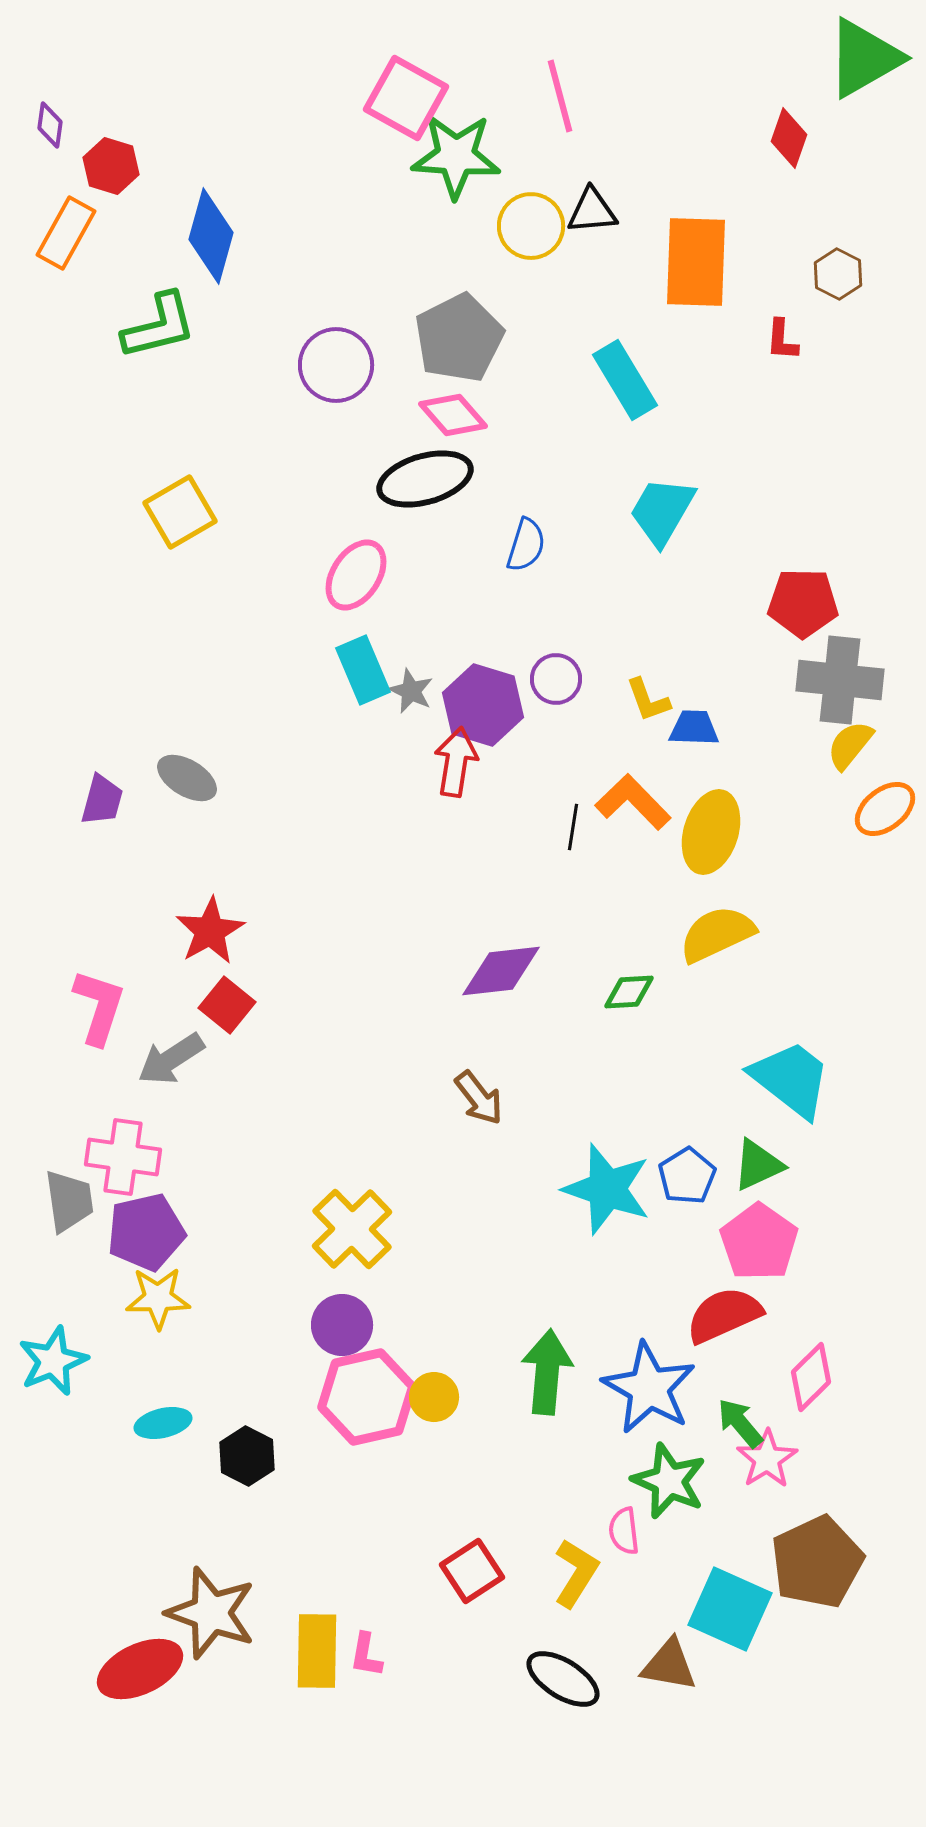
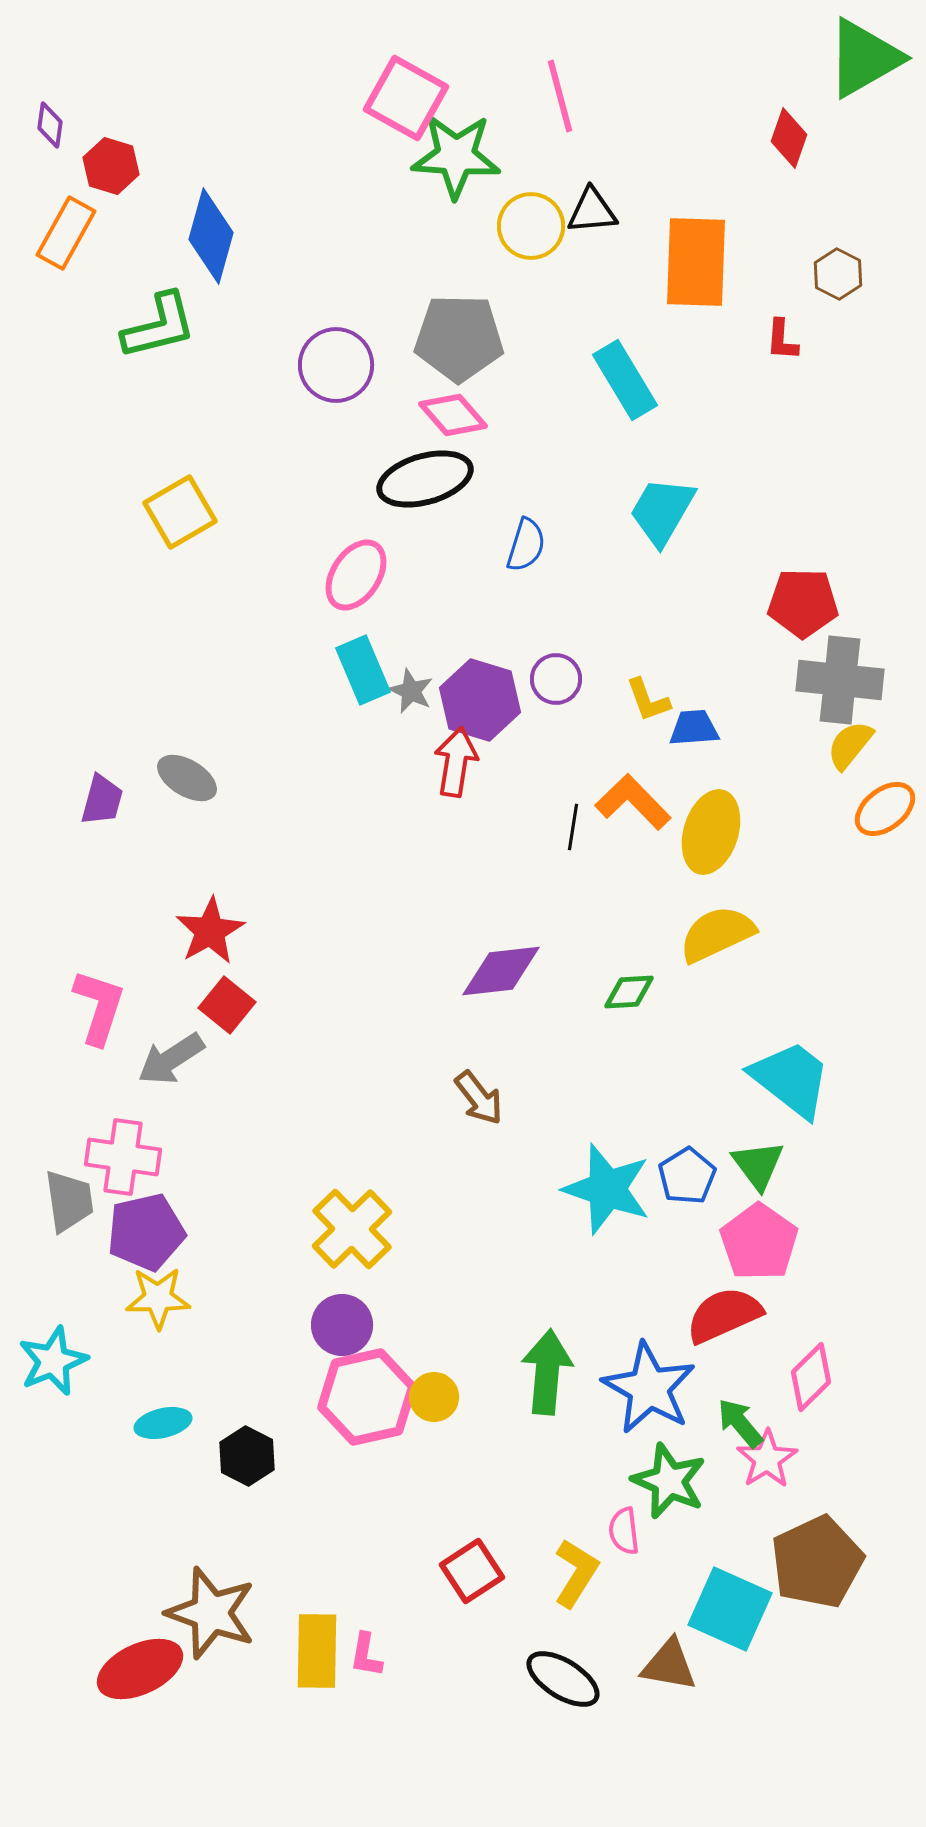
gray pentagon at (459, 338): rotated 28 degrees clockwise
purple hexagon at (483, 705): moved 3 px left, 5 px up
blue trapezoid at (694, 728): rotated 6 degrees counterclockwise
green triangle at (758, 1165): rotated 42 degrees counterclockwise
